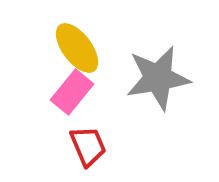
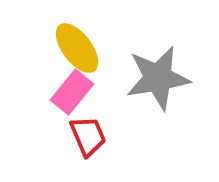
red trapezoid: moved 10 px up
